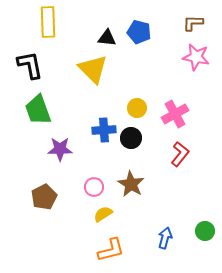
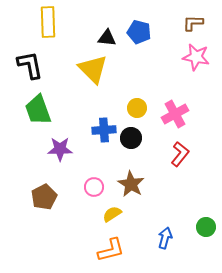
yellow semicircle: moved 9 px right
green circle: moved 1 px right, 4 px up
